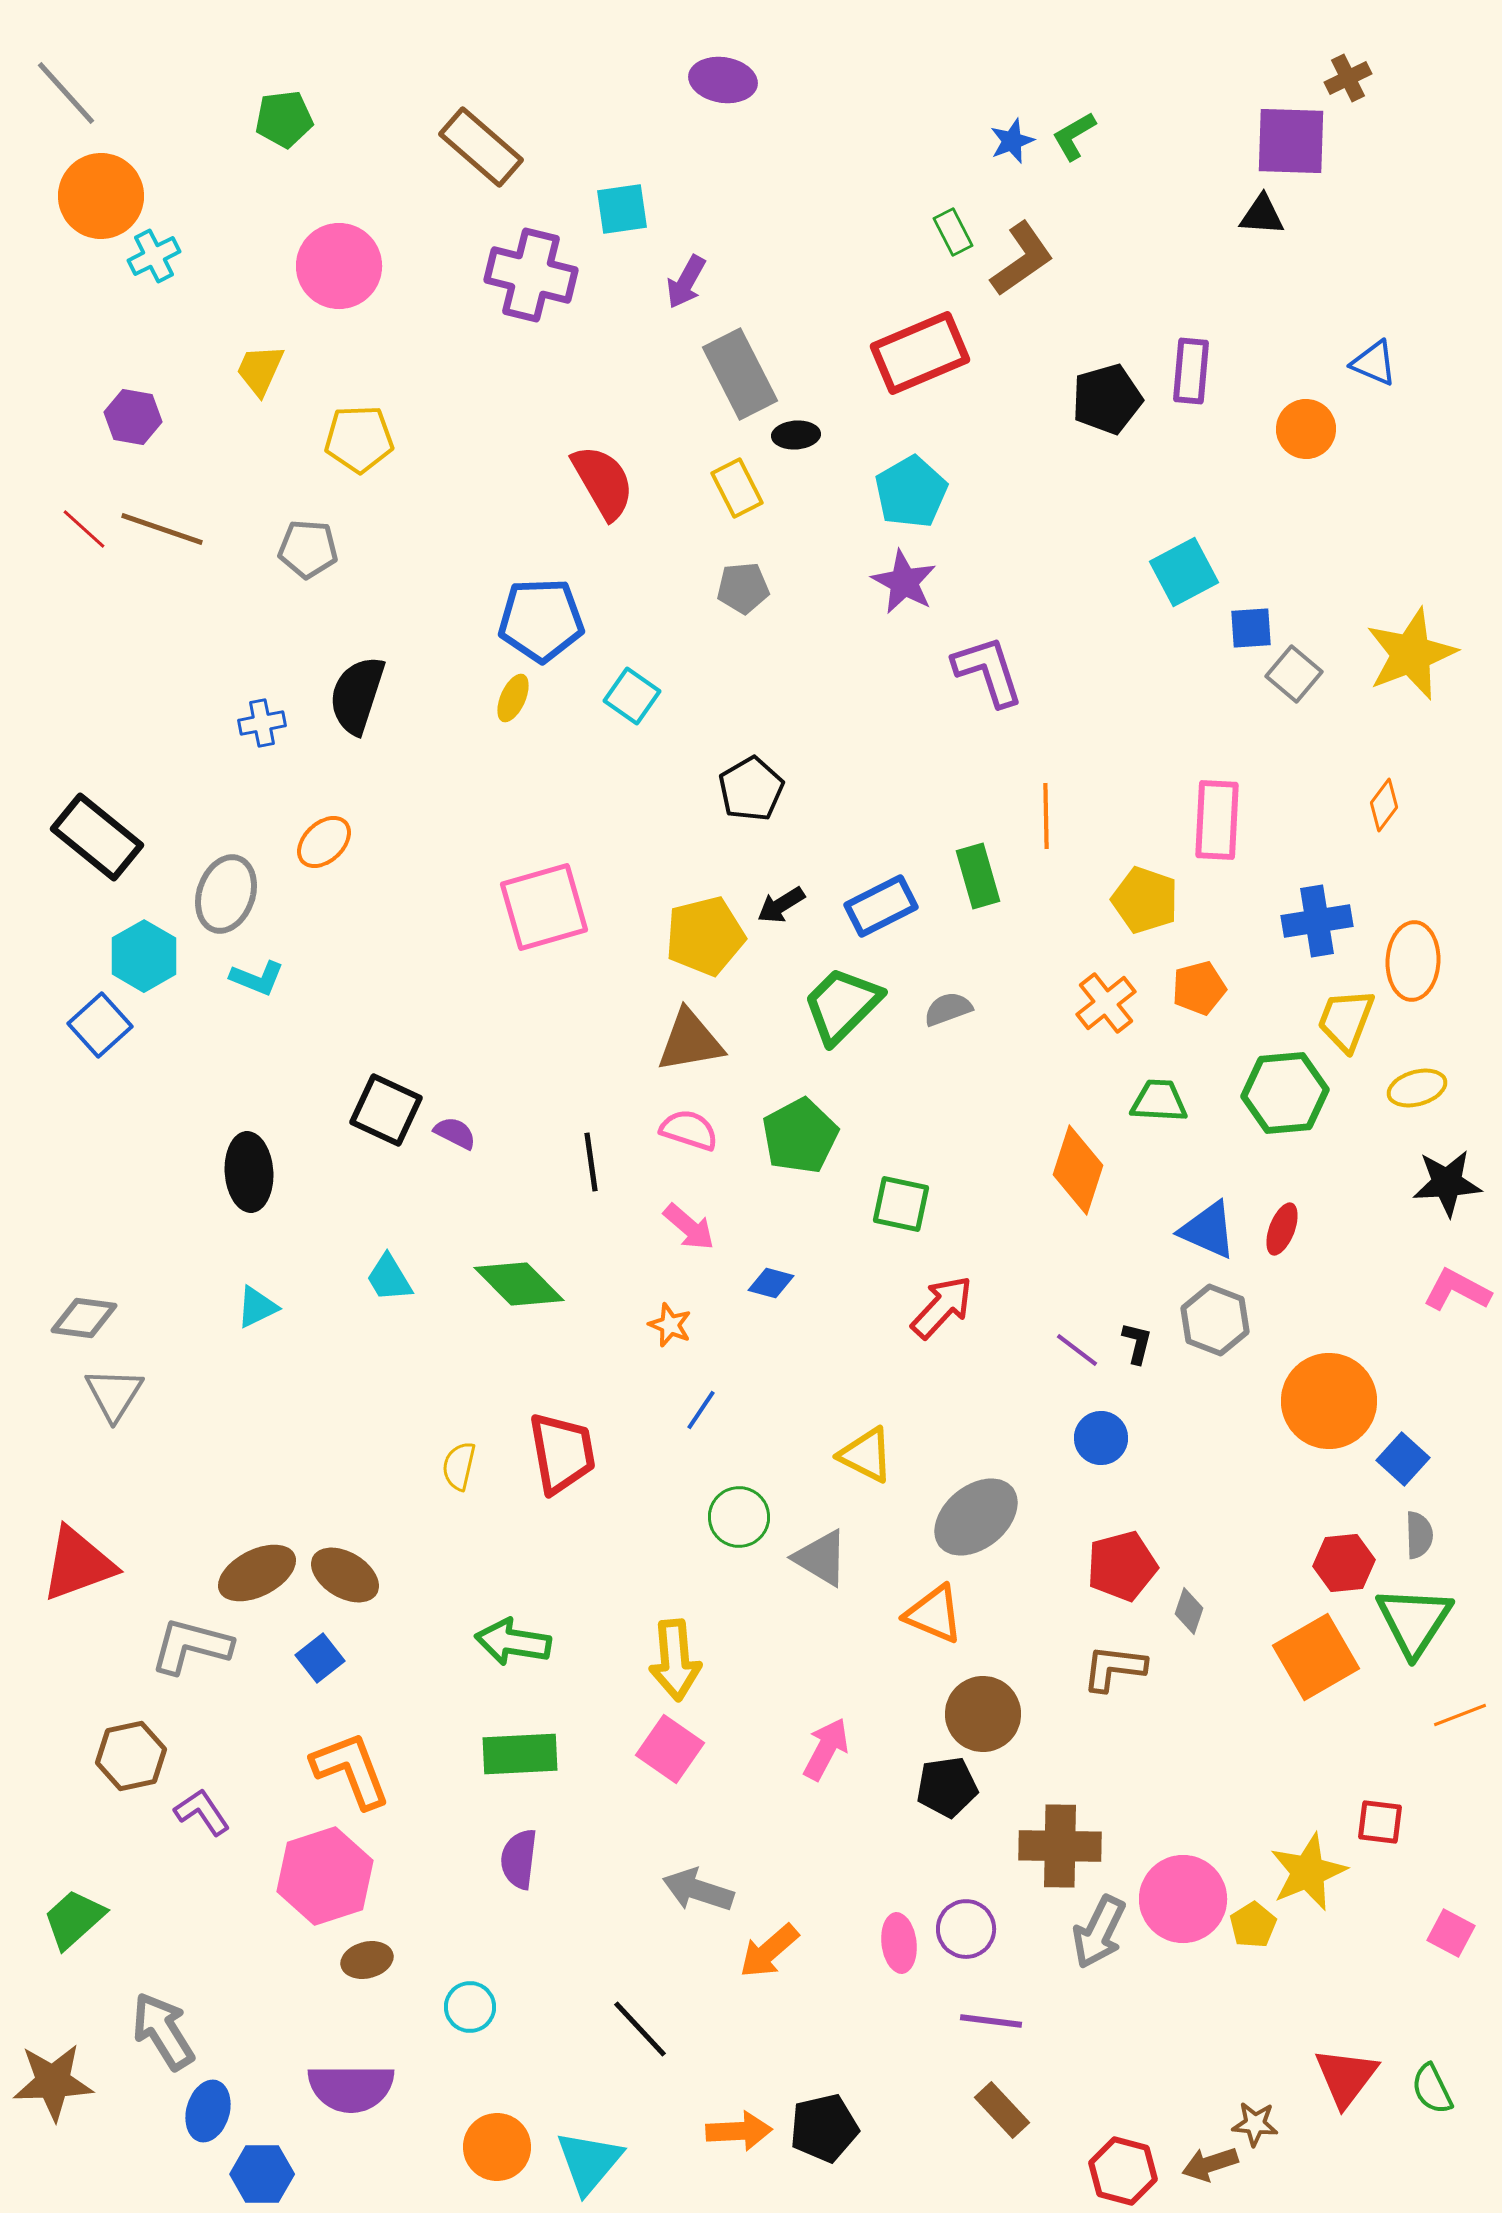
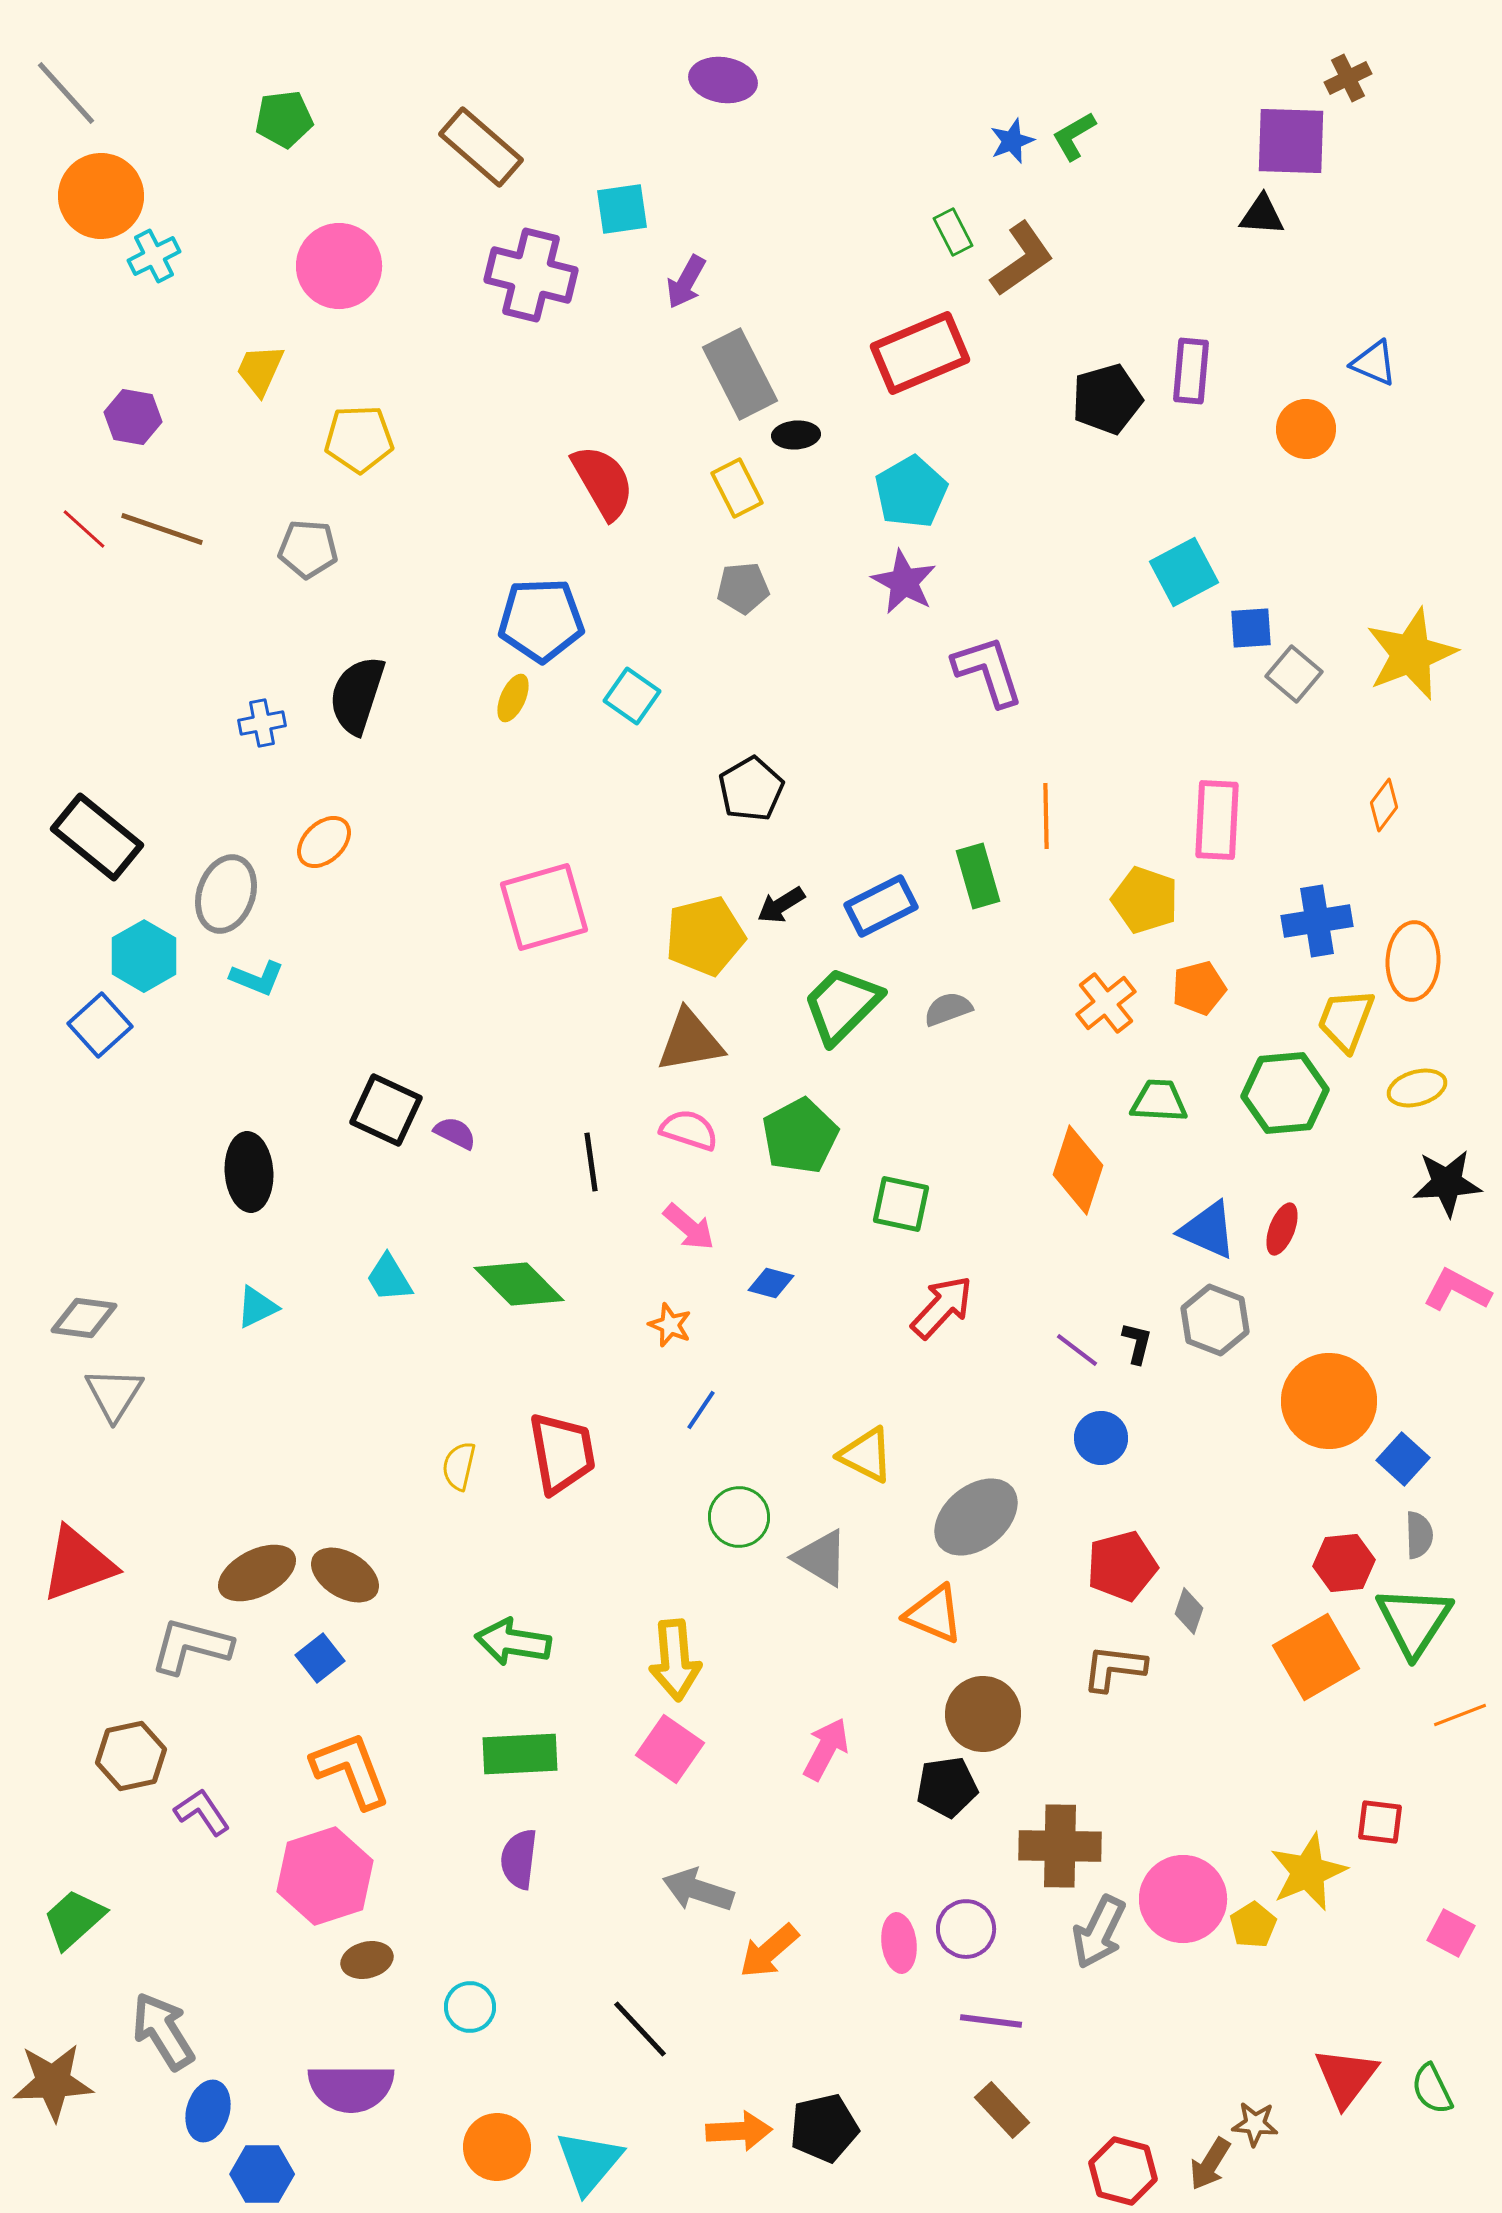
brown arrow at (1210, 2164): rotated 40 degrees counterclockwise
